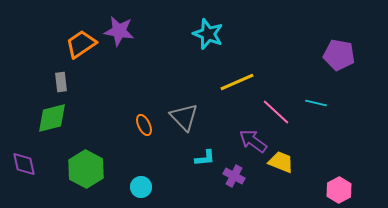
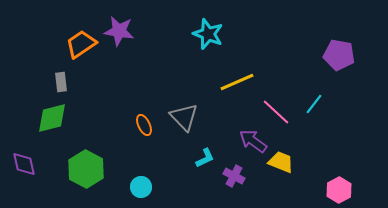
cyan line: moved 2 px left, 1 px down; rotated 65 degrees counterclockwise
cyan L-shape: rotated 20 degrees counterclockwise
